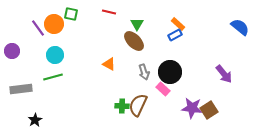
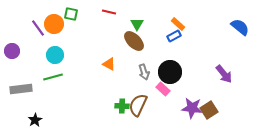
blue rectangle: moved 1 px left, 1 px down
